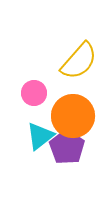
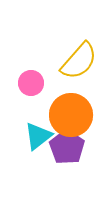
pink circle: moved 3 px left, 10 px up
orange circle: moved 2 px left, 1 px up
cyan triangle: moved 2 px left
